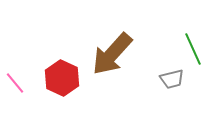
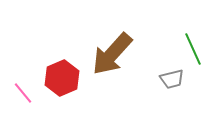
red hexagon: rotated 12 degrees clockwise
pink line: moved 8 px right, 10 px down
